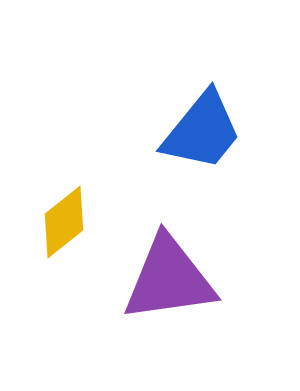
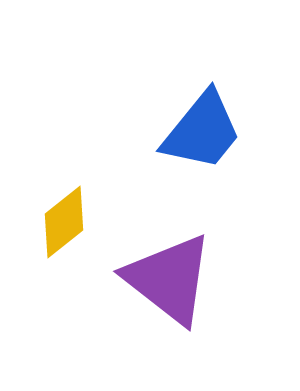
purple triangle: rotated 46 degrees clockwise
